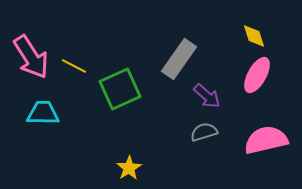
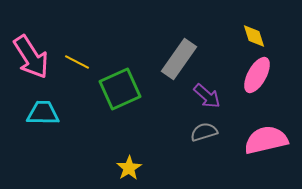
yellow line: moved 3 px right, 4 px up
